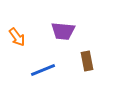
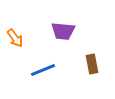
orange arrow: moved 2 px left, 1 px down
brown rectangle: moved 5 px right, 3 px down
